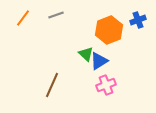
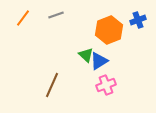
green triangle: moved 1 px down
